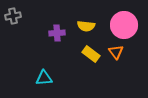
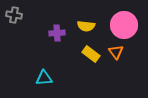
gray cross: moved 1 px right, 1 px up; rotated 21 degrees clockwise
